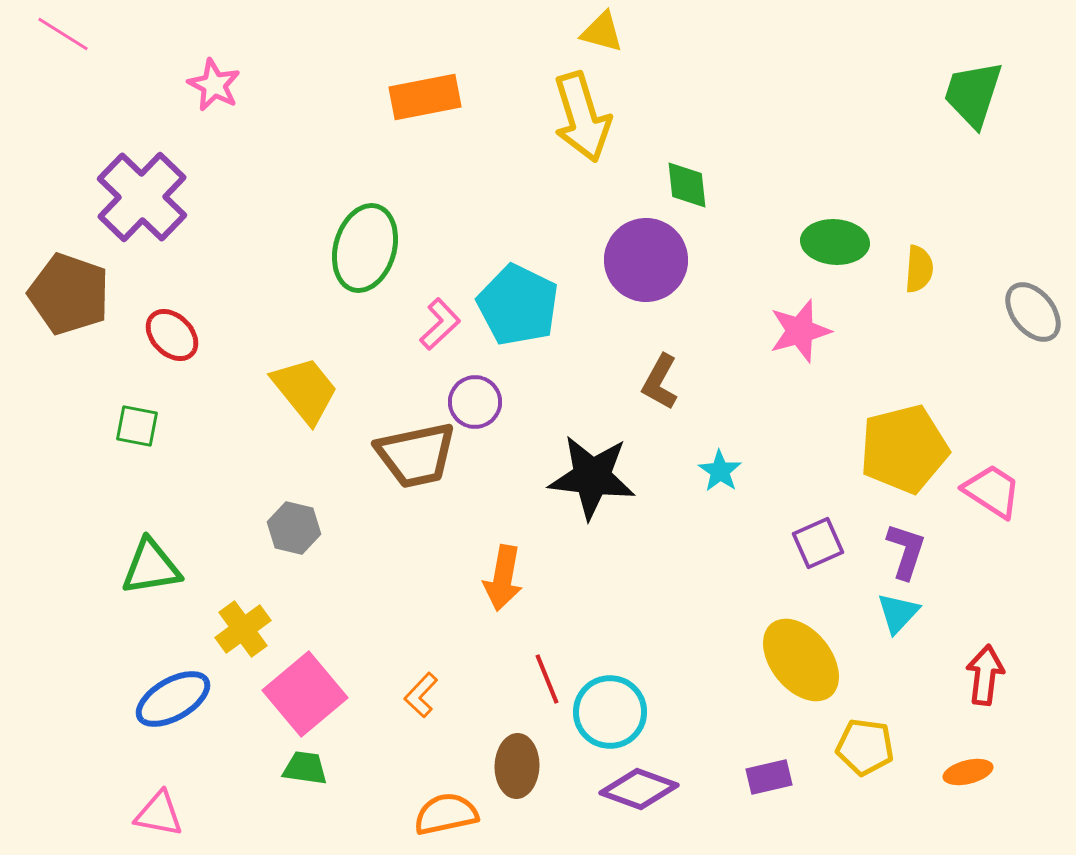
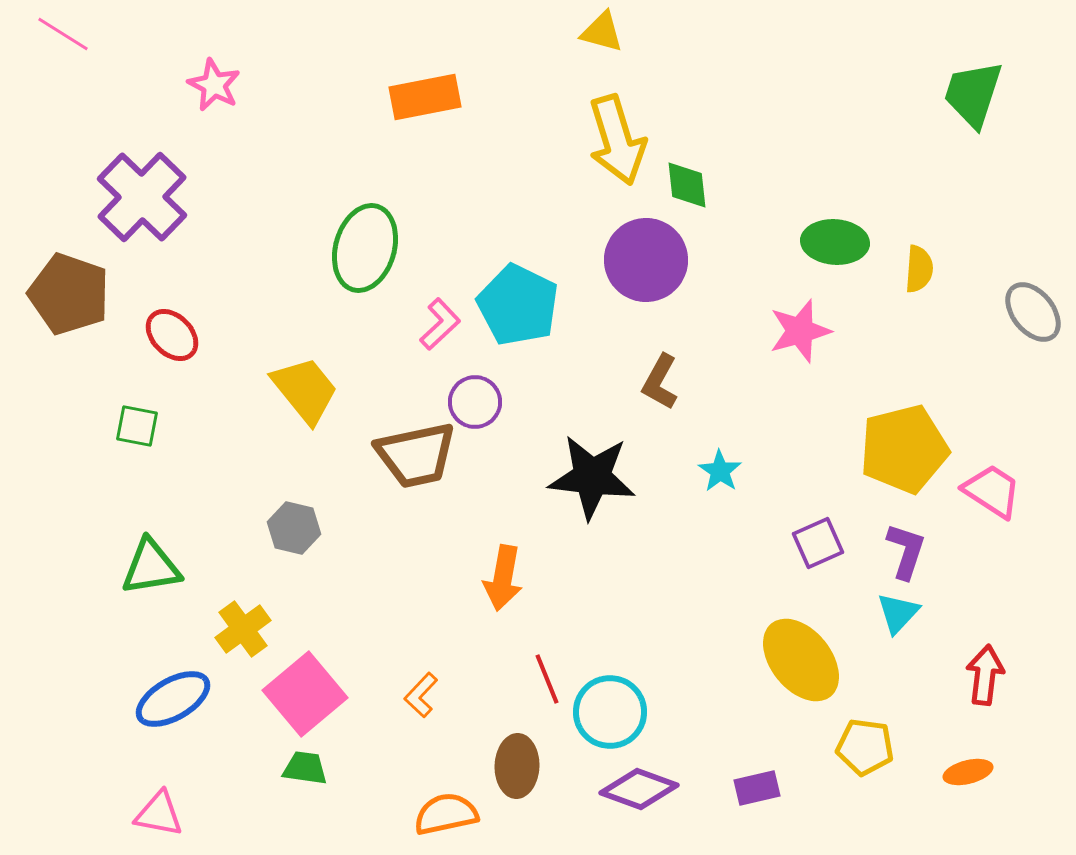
yellow arrow at (582, 117): moved 35 px right, 23 px down
purple rectangle at (769, 777): moved 12 px left, 11 px down
